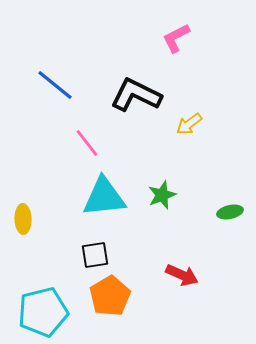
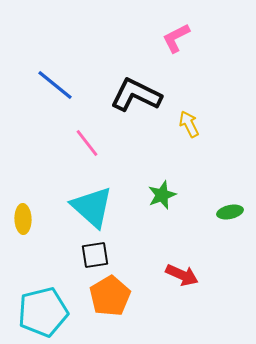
yellow arrow: rotated 100 degrees clockwise
cyan triangle: moved 12 px left, 10 px down; rotated 48 degrees clockwise
